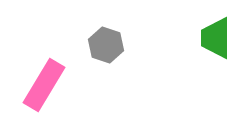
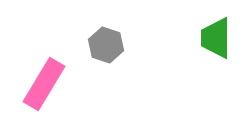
pink rectangle: moved 1 px up
